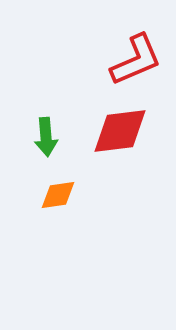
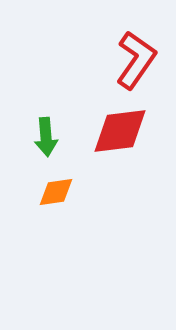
red L-shape: rotated 32 degrees counterclockwise
orange diamond: moved 2 px left, 3 px up
